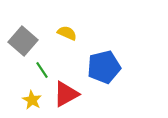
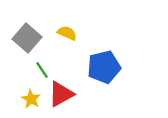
gray square: moved 4 px right, 3 px up
red triangle: moved 5 px left
yellow star: moved 1 px left, 1 px up
